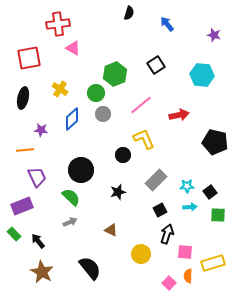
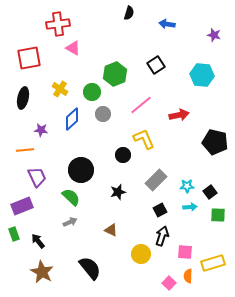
blue arrow at (167, 24): rotated 42 degrees counterclockwise
green circle at (96, 93): moved 4 px left, 1 px up
green rectangle at (14, 234): rotated 24 degrees clockwise
black arrow at (167, 234): moved 5 px left, 2 px down
